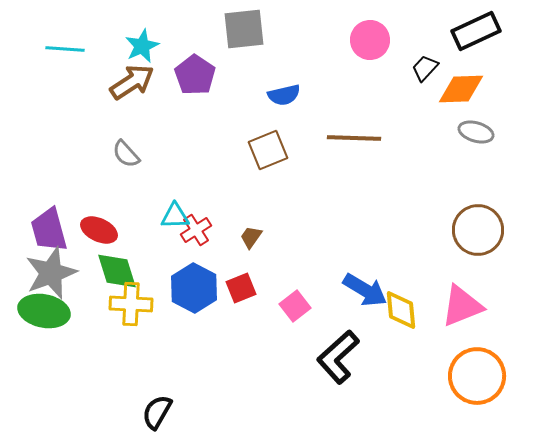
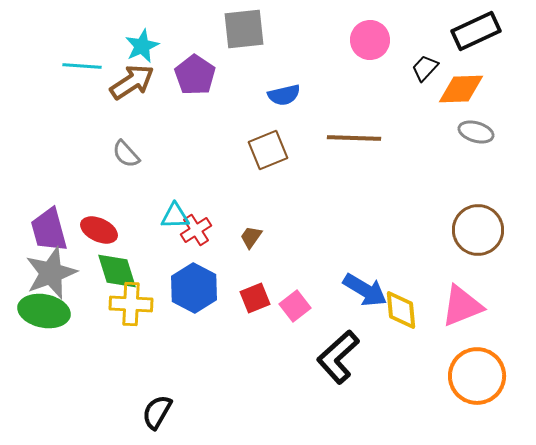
cyan line: moved 17 px right, 17 px down
red square: moved 14 px right, 10 px down
